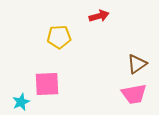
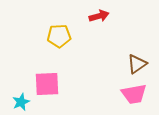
yellow pentagon: moved 1 px up
